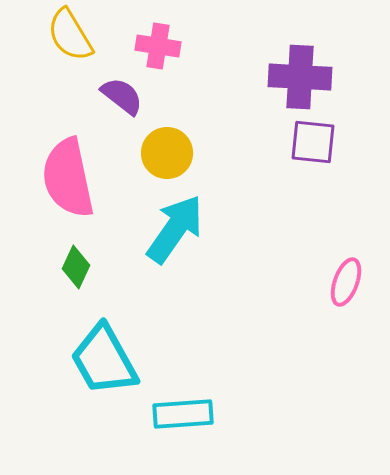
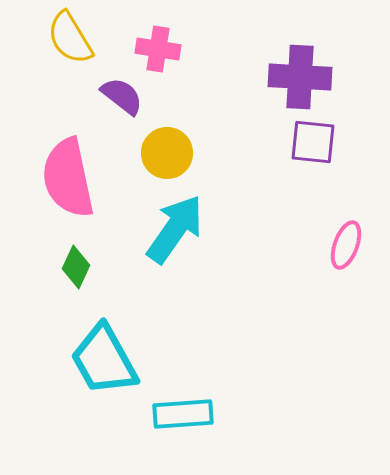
yellow semicircle: moved 3 px down
pink cross: moved 3 px down
pink ellipse: moved 37 px up
